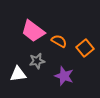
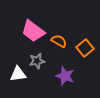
purple star: moved 1 px right
